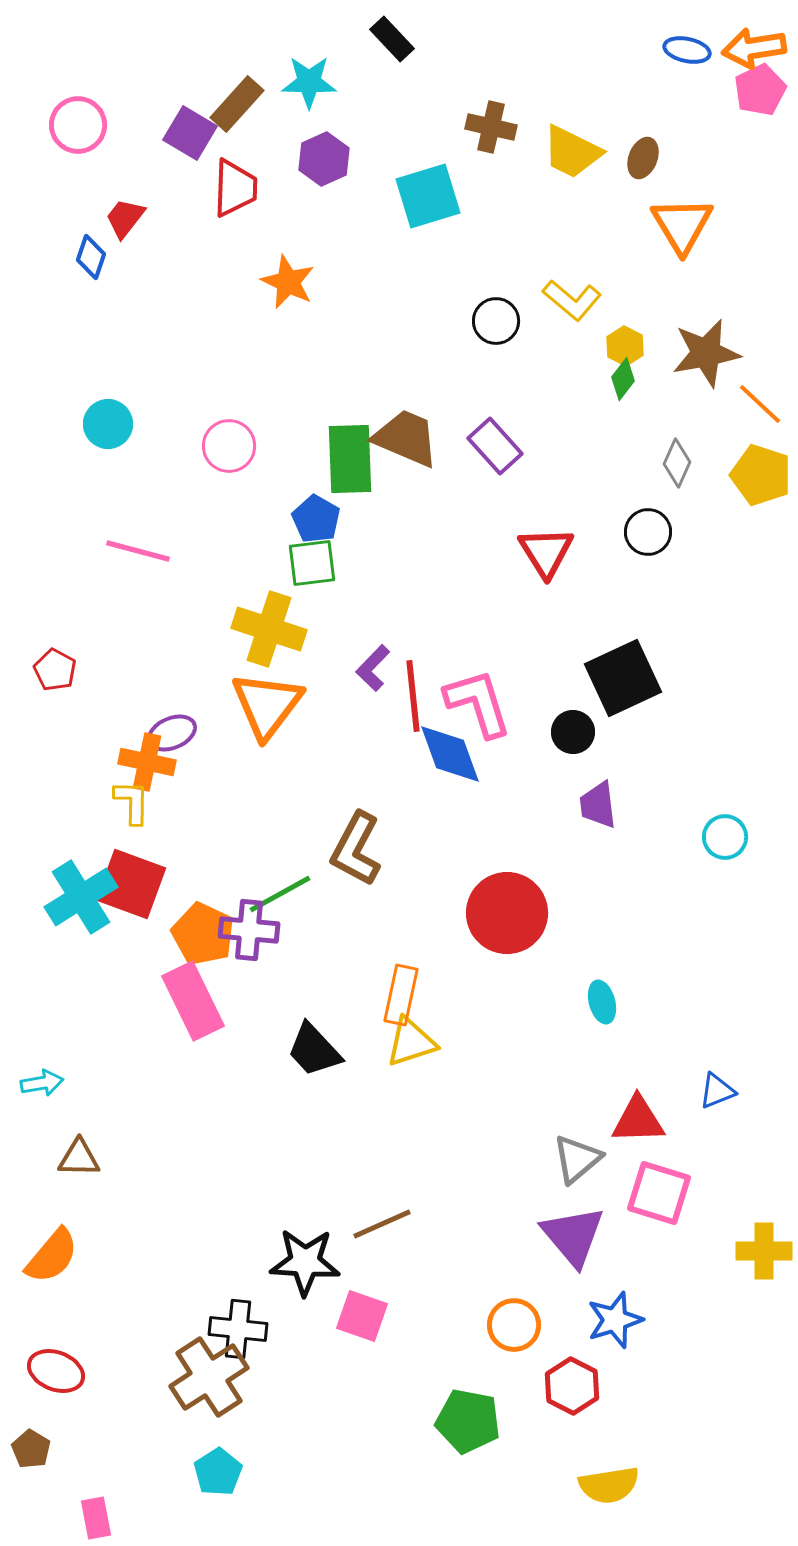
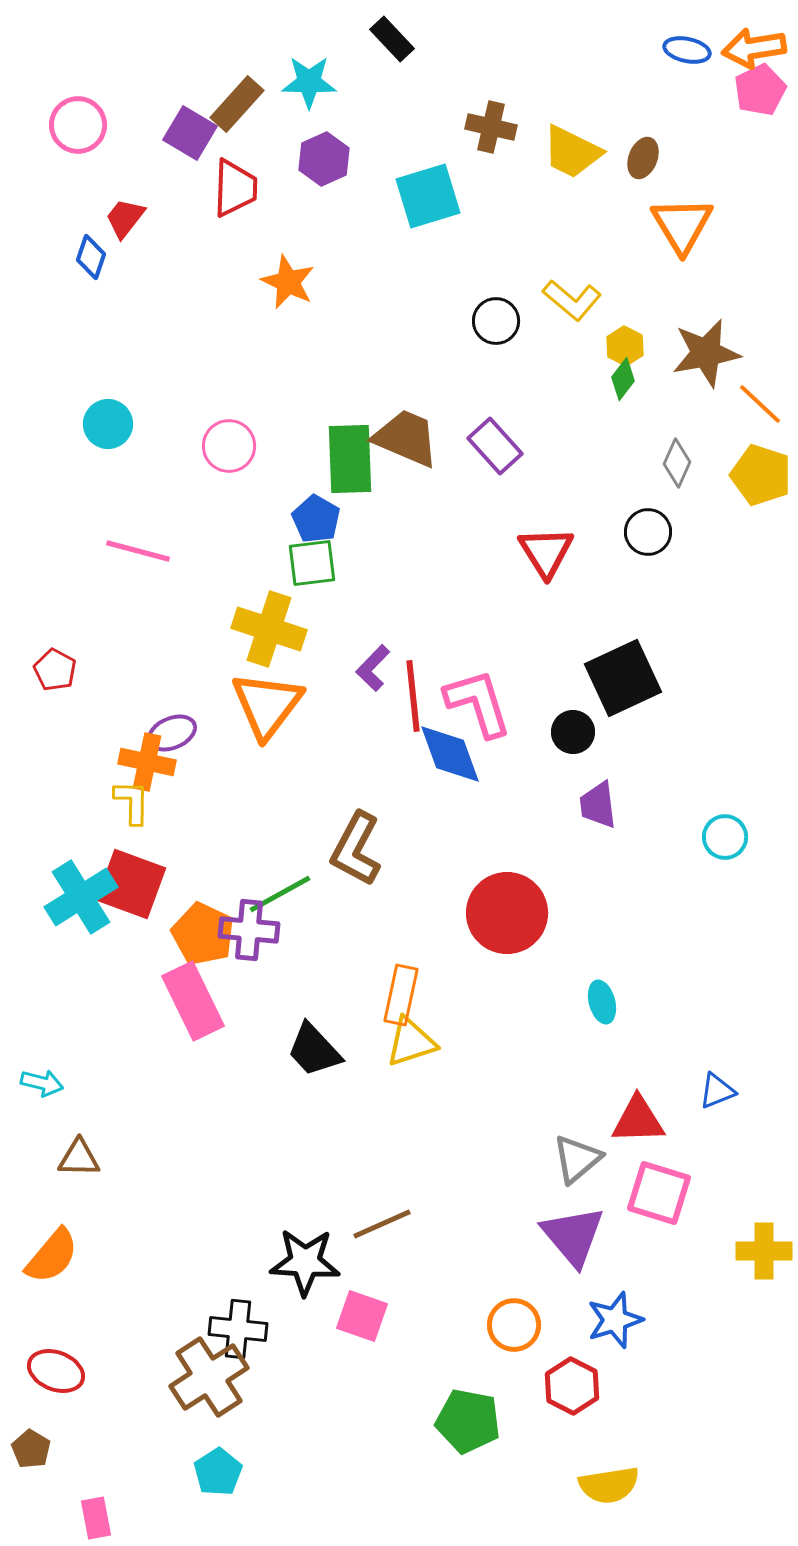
cyan arrow at (42, 1083): rotated 24 degrees clockwise
